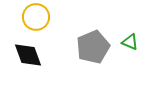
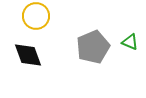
yellow circle: moved 1 px up
